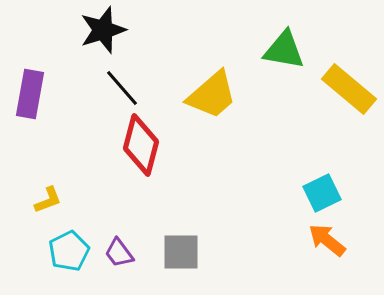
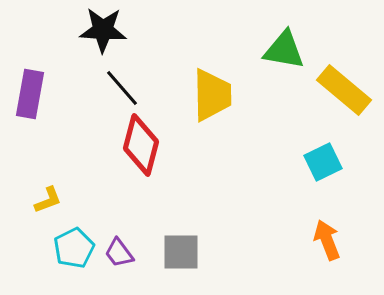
black star: rotated 21 degrees clockwise
yellow rectangle: moved 5 px left, 1 px down
yellow trapezoid: rotated 50 degrees counterclockwise
cyan square: moved 1 px right, 31 px up
orange arrow: rotated 30 degrees clockwise
cyan pentagon: moved 5 px right, 3 px up
